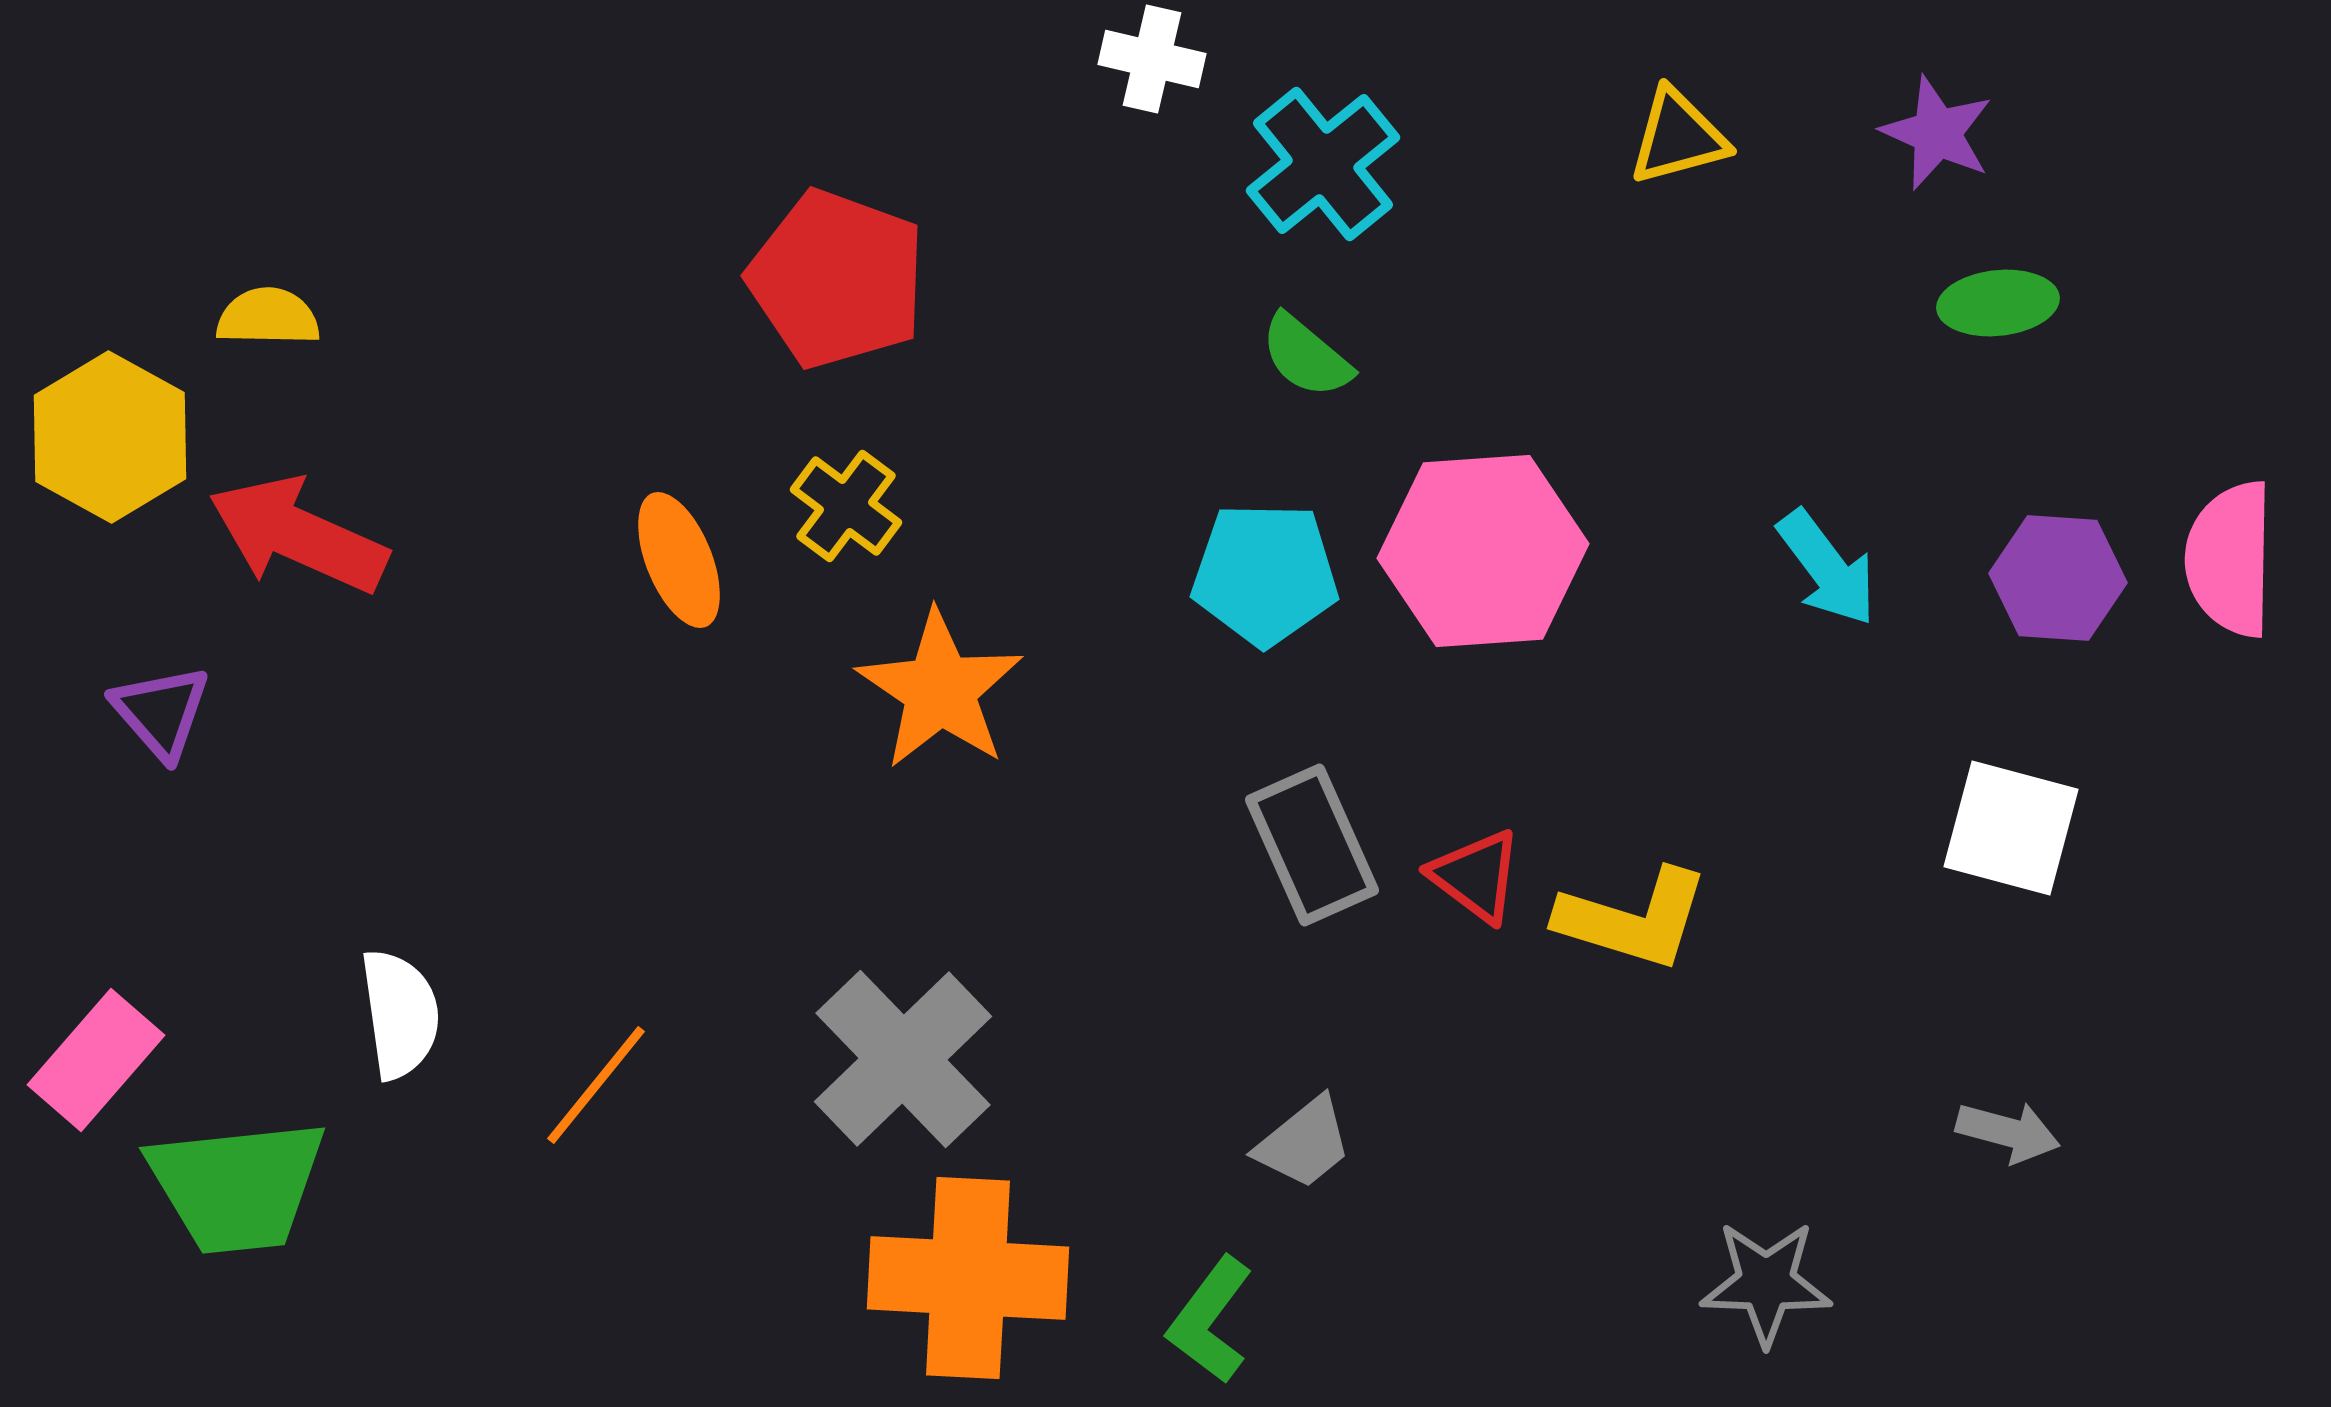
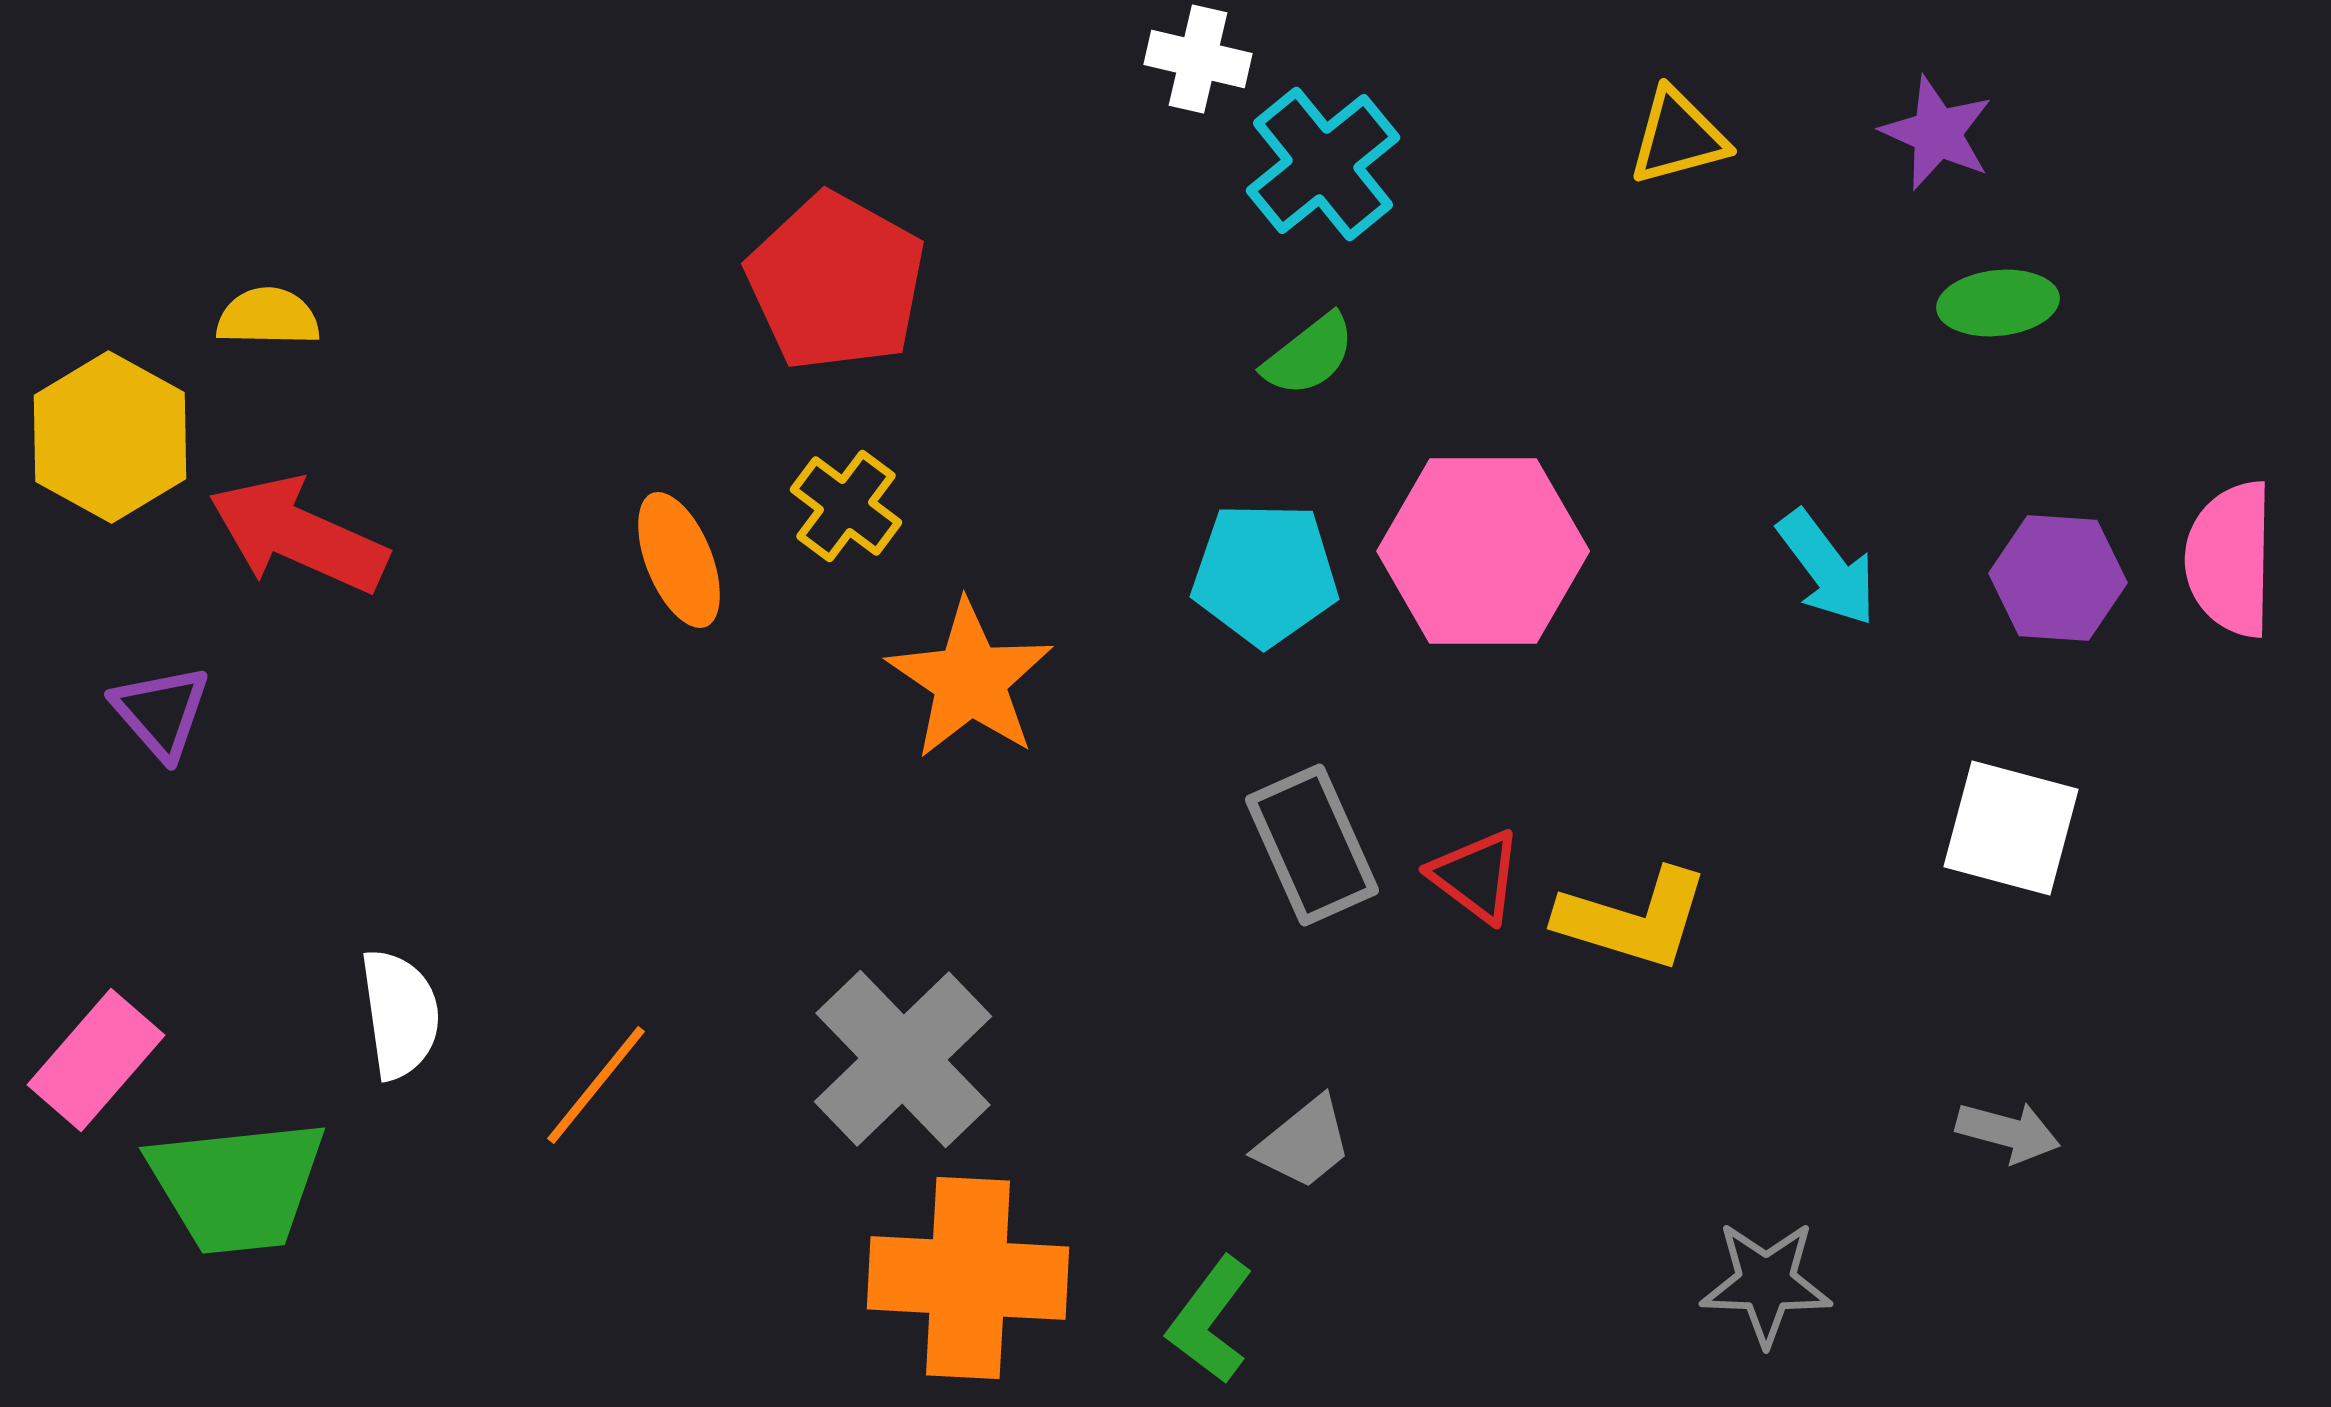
white cross: moved 46 px right
red pentagon: moved 1 px left, 3 px down; rotated 9 degrees clockwise
green semicircle: moved 3 px right, 1 px up; rotated 78 degrees counterclockwise
pink hexagon: rotated 4 degrees clockwise
orange star: moved 30 px right, 10 px up
